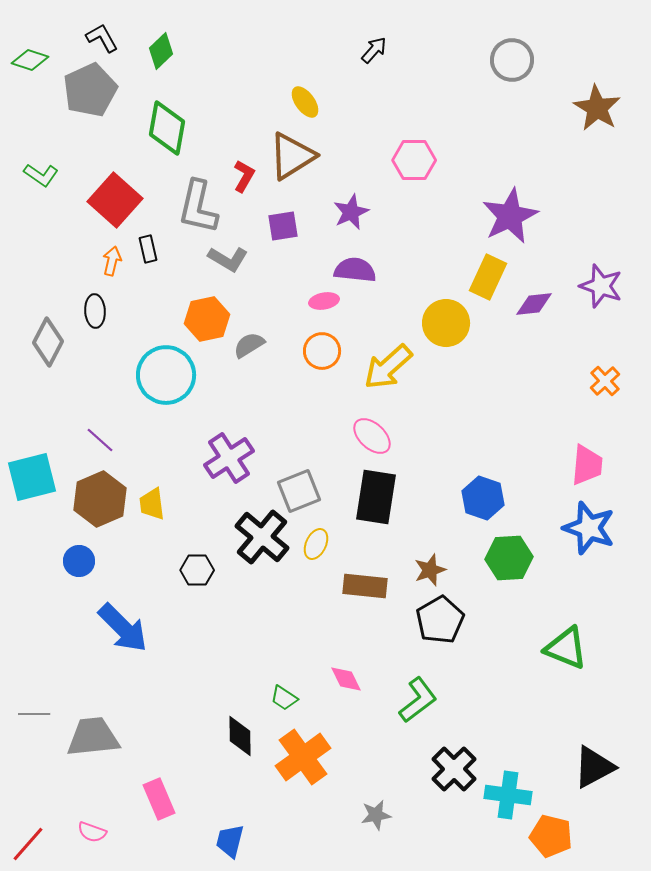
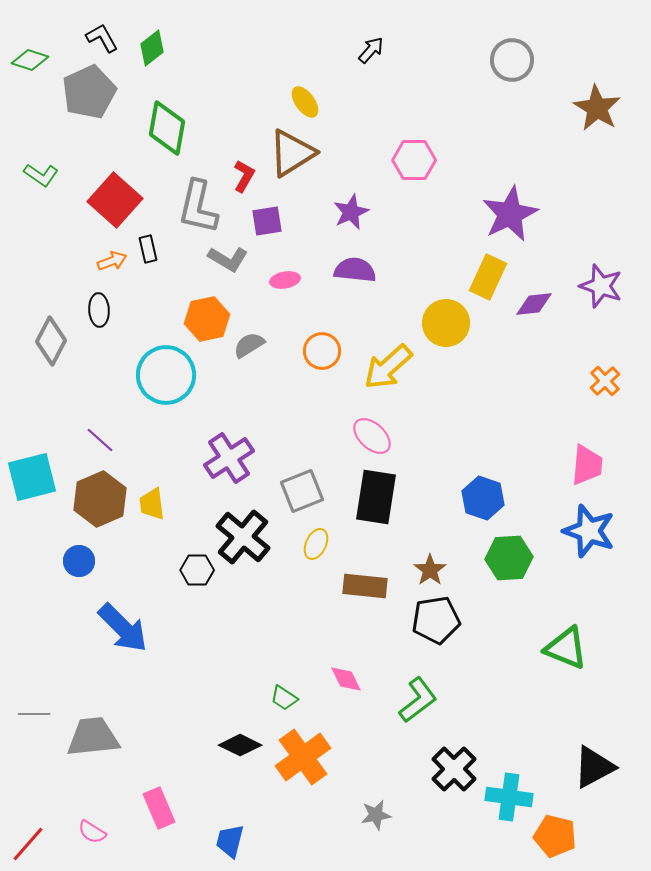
black arrow at (374, 50): moved 3 px left
green diamond at (161, 51): moved 9 px left, 3 px up; rotated 6 degrees clockwise
gray pentagon at (90, 90): moved 1 px left, 2 px down
brown triangle at (292, 156): moved 3 px up
purple star at (510, 216): moved 2 px up
purple square at (283, 226): moved 16 px left, 5 px up
orange arrow at (112, 261): rotated 56 degrees clockwise
pink ellipse at (324, 301): moved 39 px left, 21 px up
black ellipse at (95, 311): moved 4 px right, 1 px up
gray diamond at (48, 342): moved 3 px right, 1 px up
gray square at (299, 491): moved 3 px right
blue star at (589, 528): moved 3 px down
black cross at (262, 537): moved 19 px left
brown star at (430, 570): rotated 16 degrees counterclockwise
black pentagon at (440, 620): moved 4 px left; rotated 21 degrees clockwise
black diamond at (240, 736): moved 9 px down; rotated 63 degrees counterclockwise
cyan cross at (508, 795): moved 1 px right, 2 px down
pink rectangle at (159, 799): moved 9 px down
pink semicircle at (92, 832): rotated 12 degrees clockwise
orange pentagon at (551, 836): moved 4 px right
